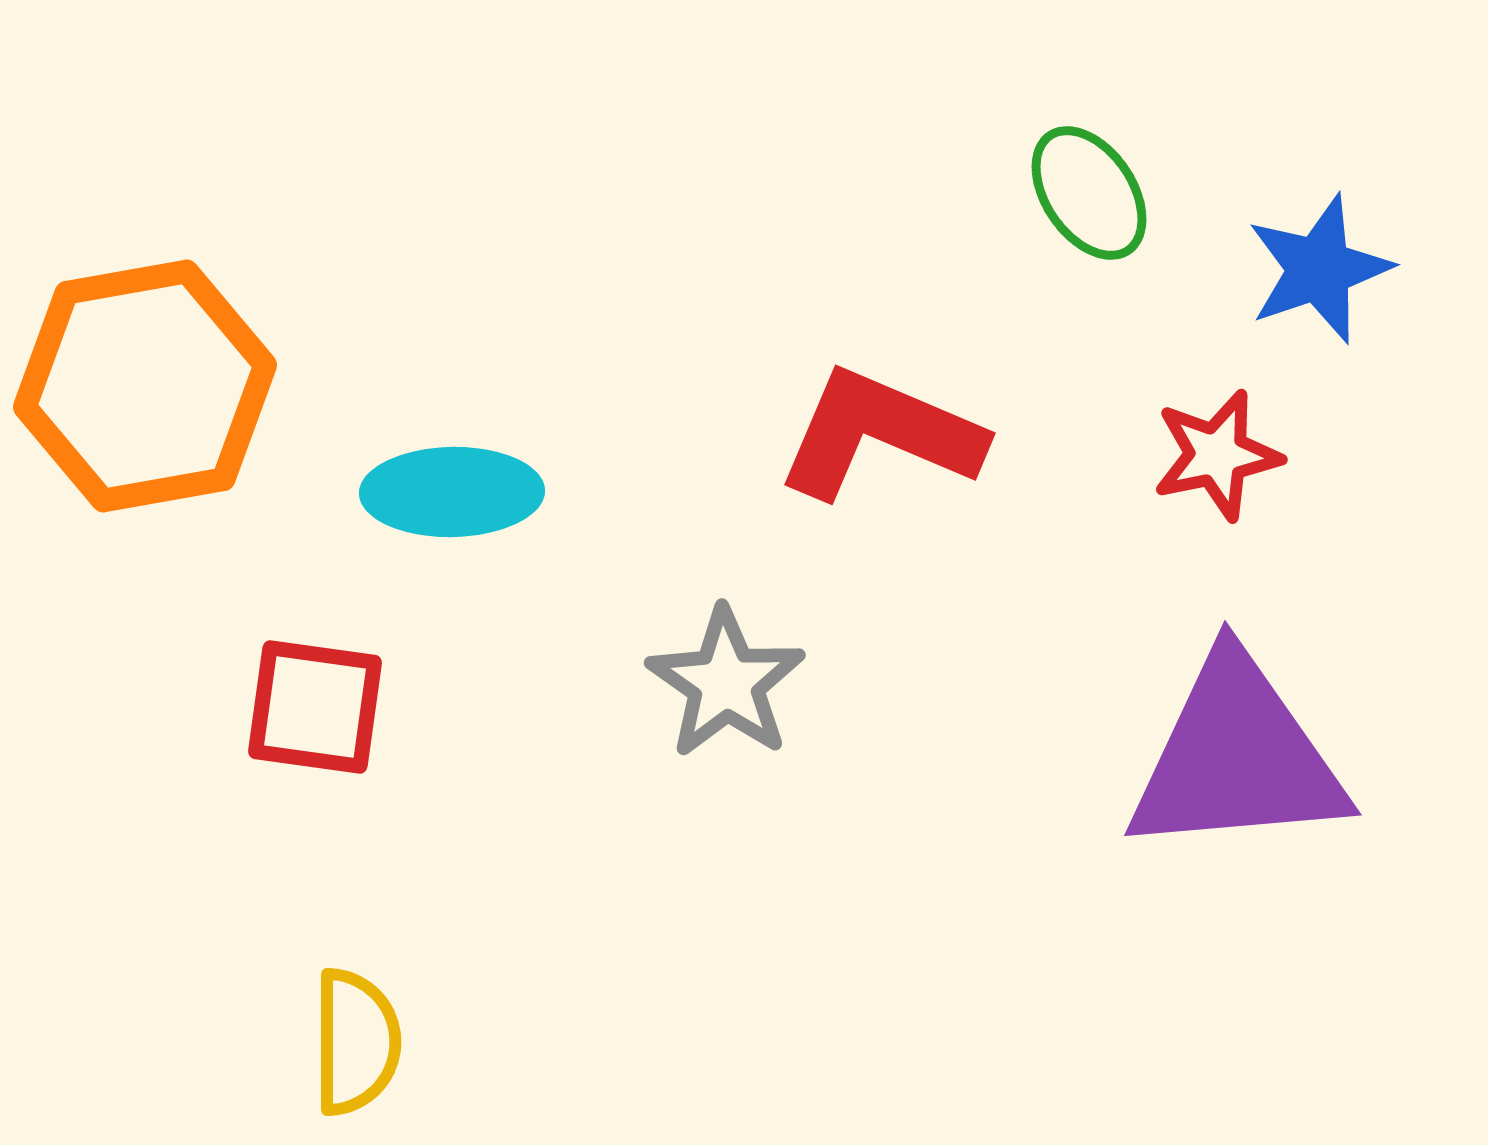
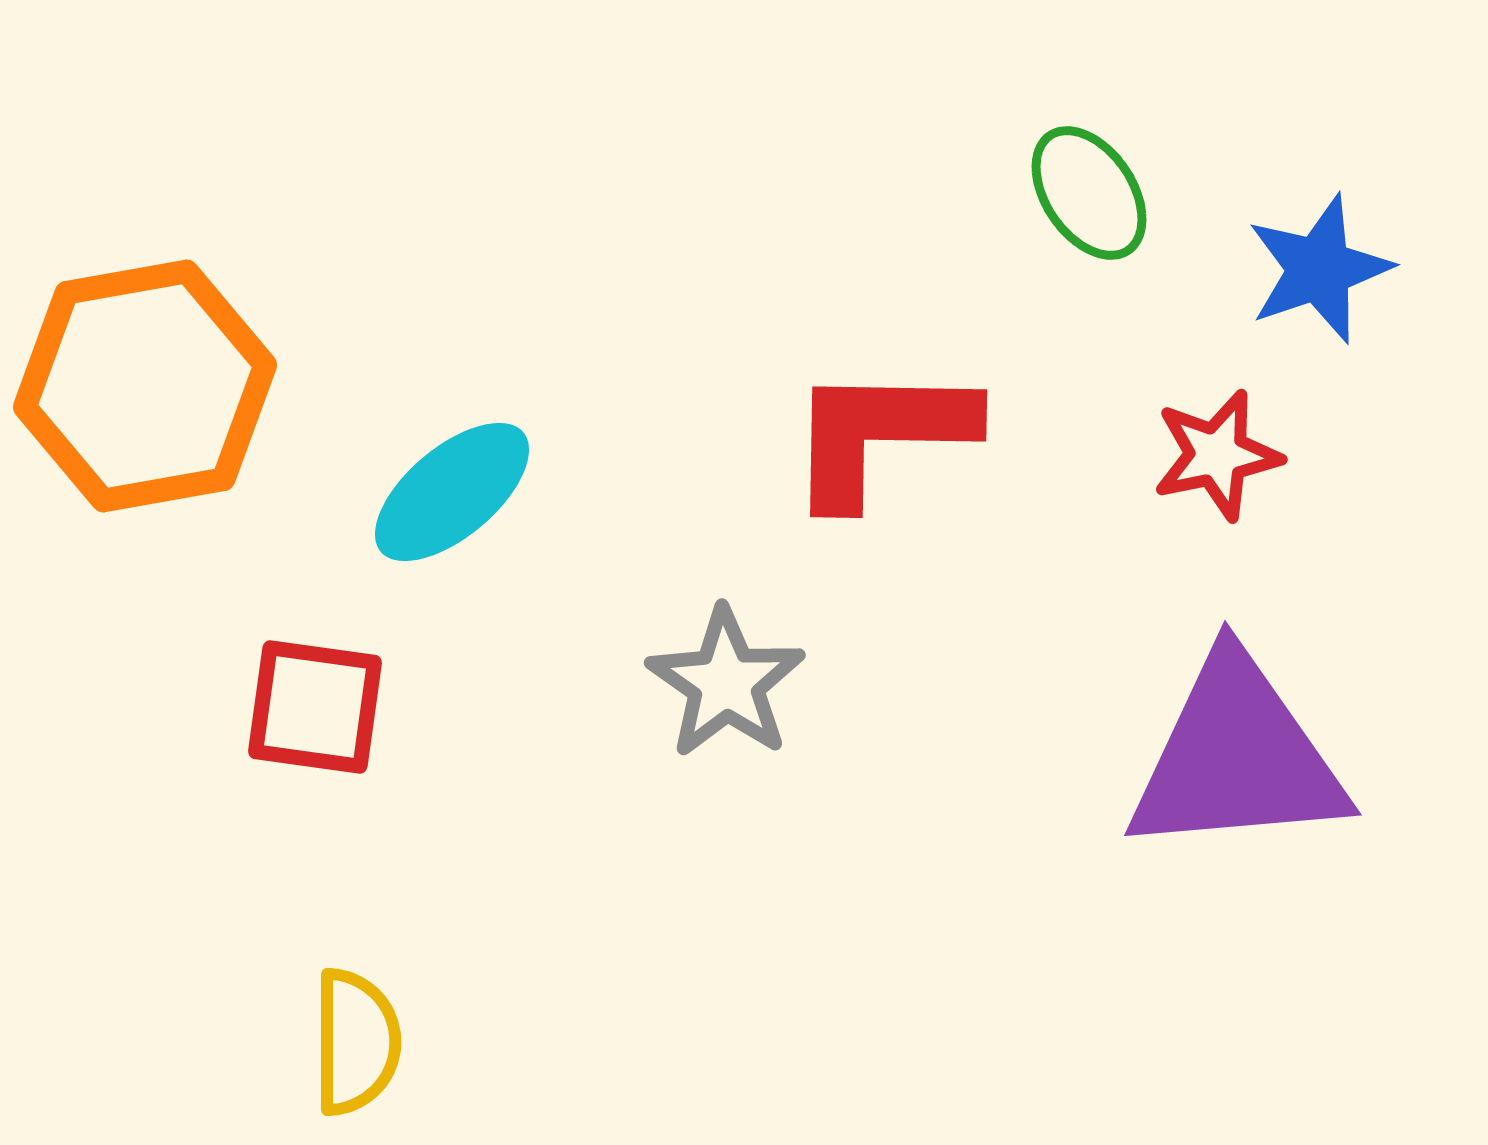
red L-shape: rotated 22 degrees counterclockwise
cyan ellipse: rotated 39 degrees counterclockwise
